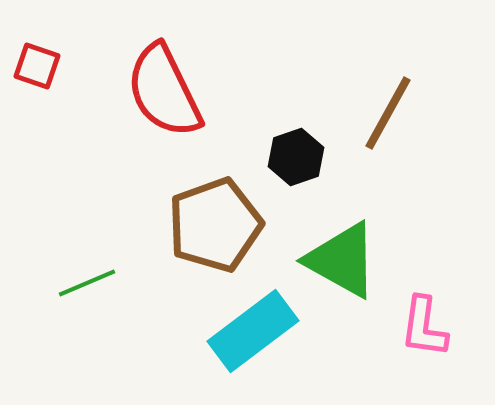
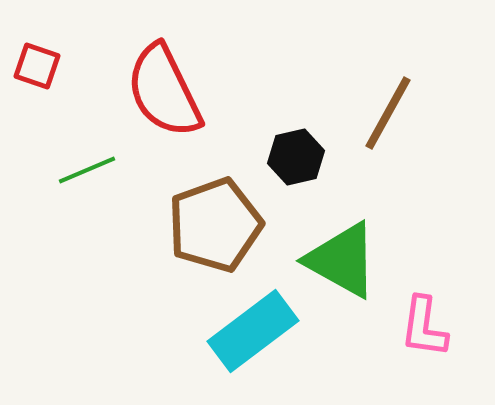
black hexagon: rotated 6 degrees clockwise
green line: moved 113 px up
